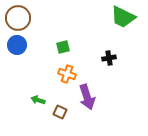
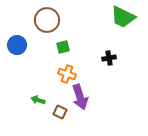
brown circle: moved 29 px right, 2 px down
purple arrow: moved 7 px left
